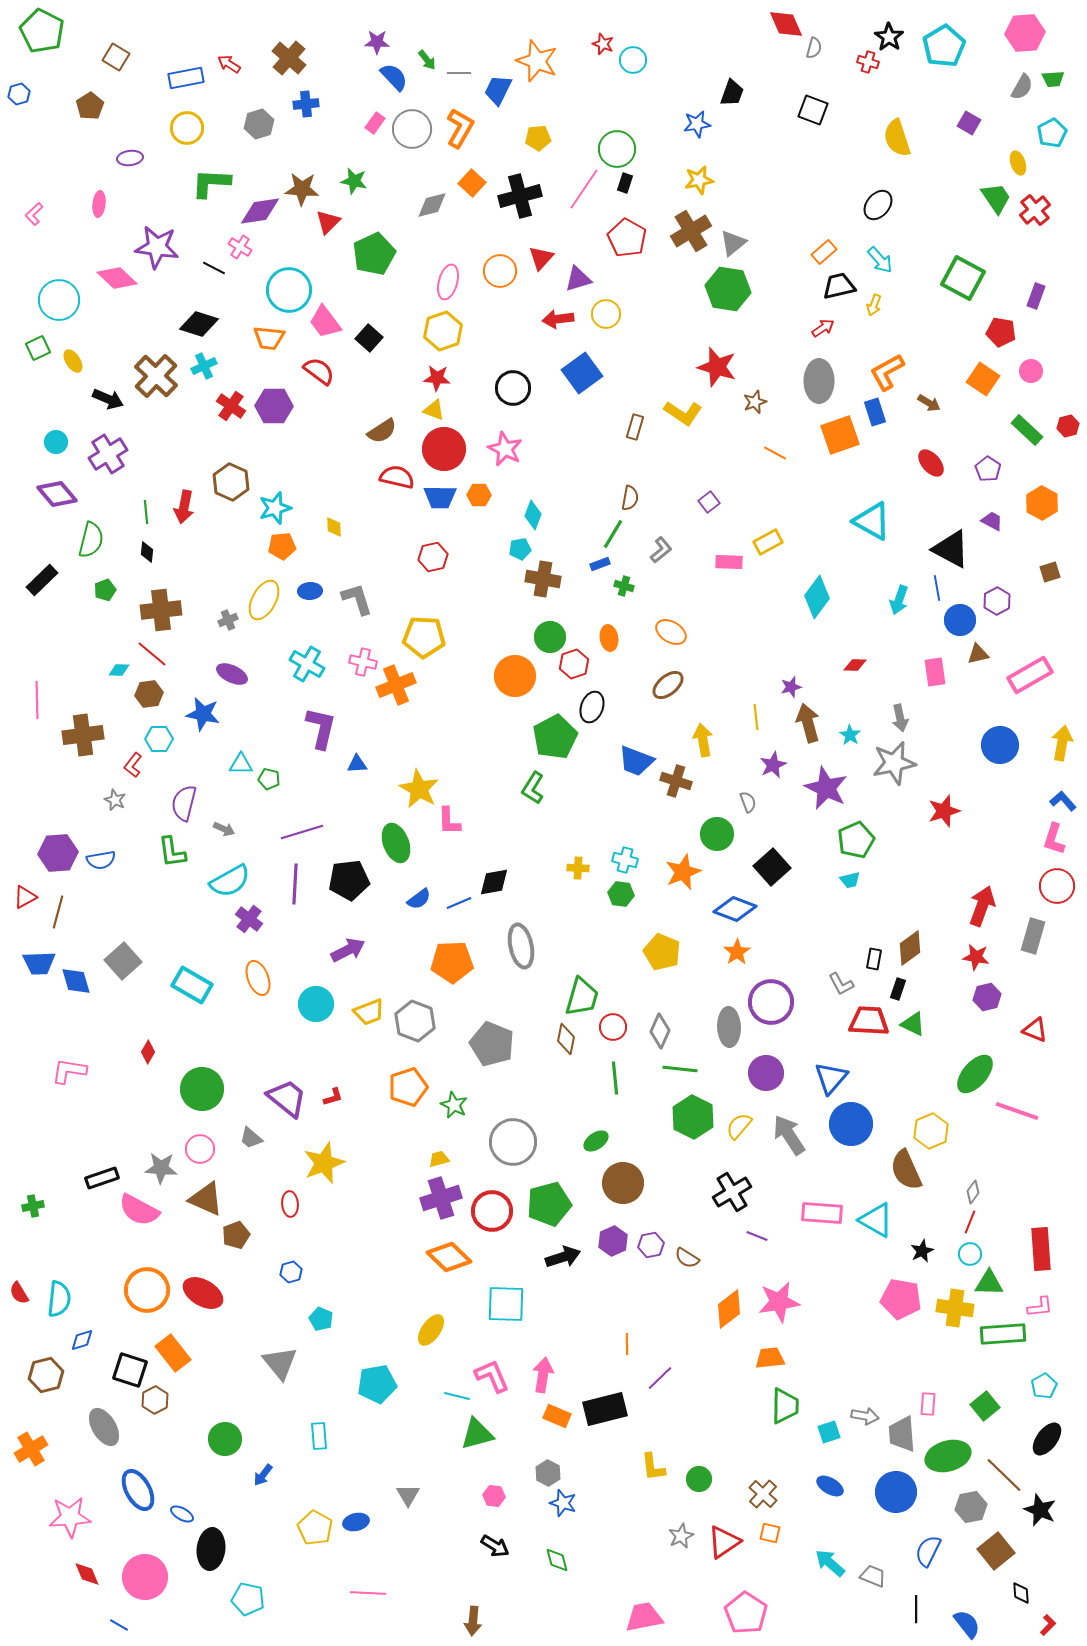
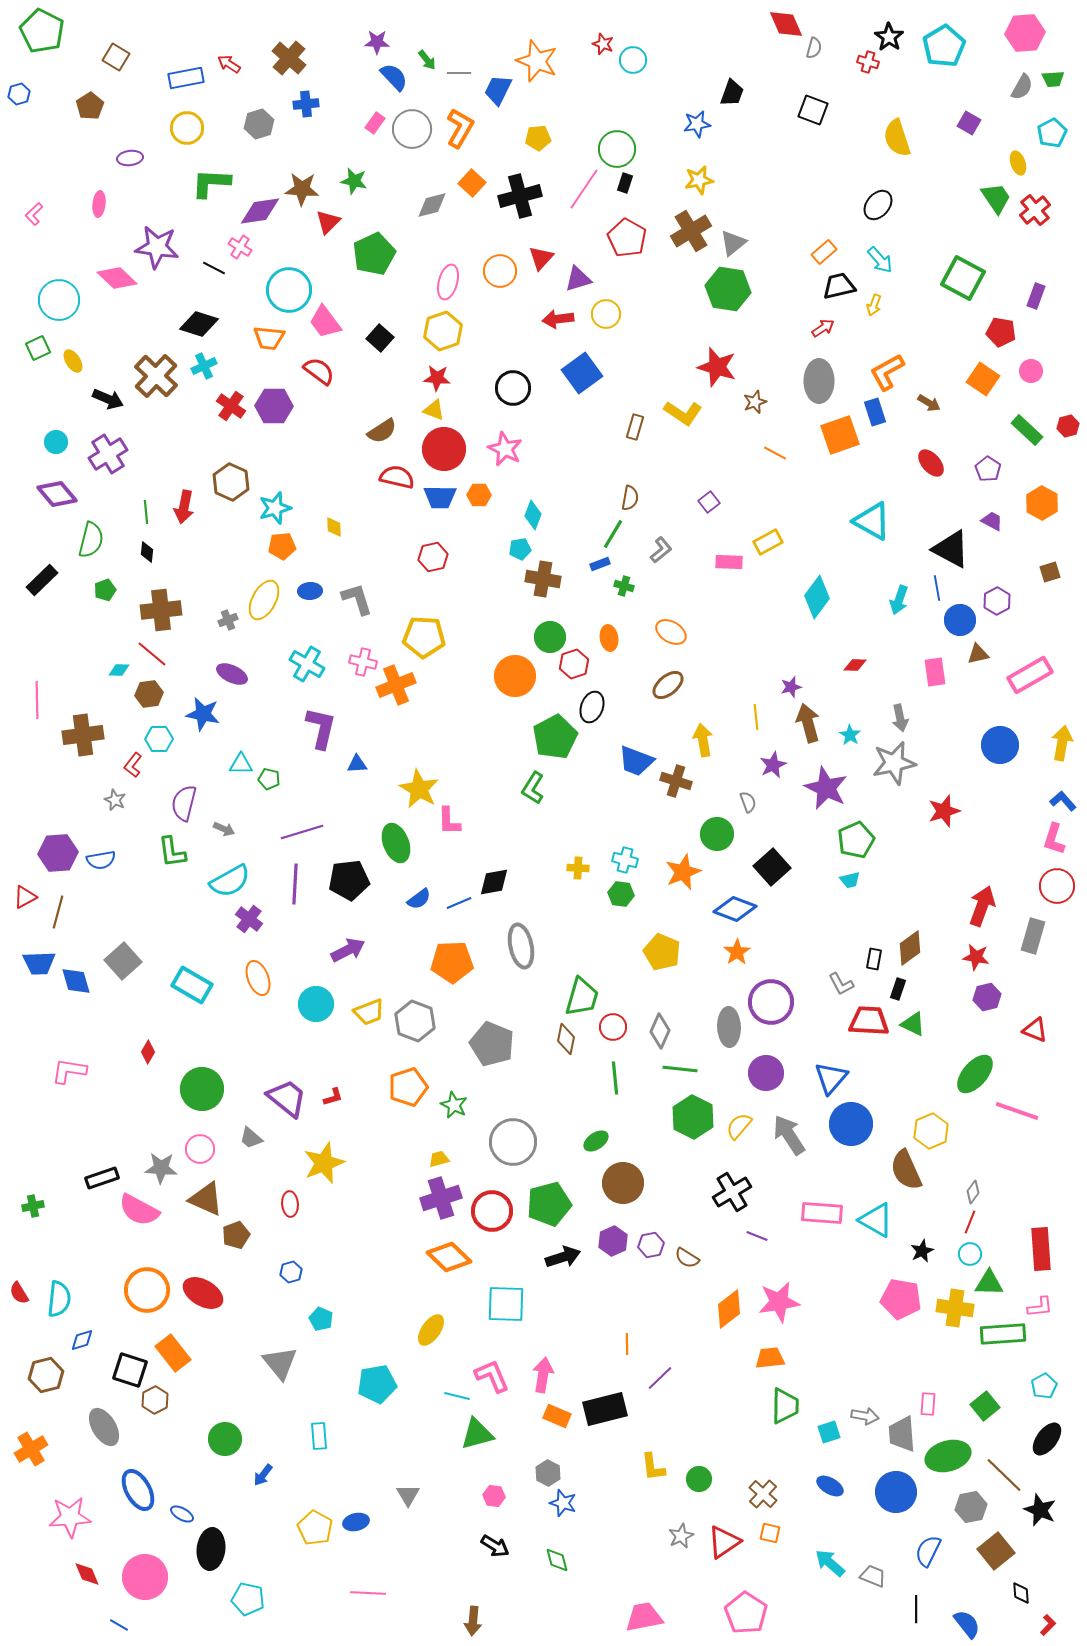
black square at (369, 338): moved 11 px right
